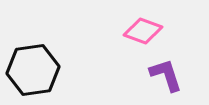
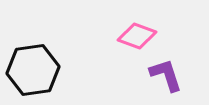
pink diamond: moved 6 px left, 5 px down
